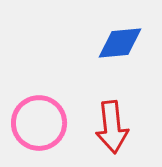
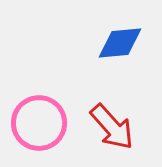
red arrow: rotated 36 degrees counterclockwise
